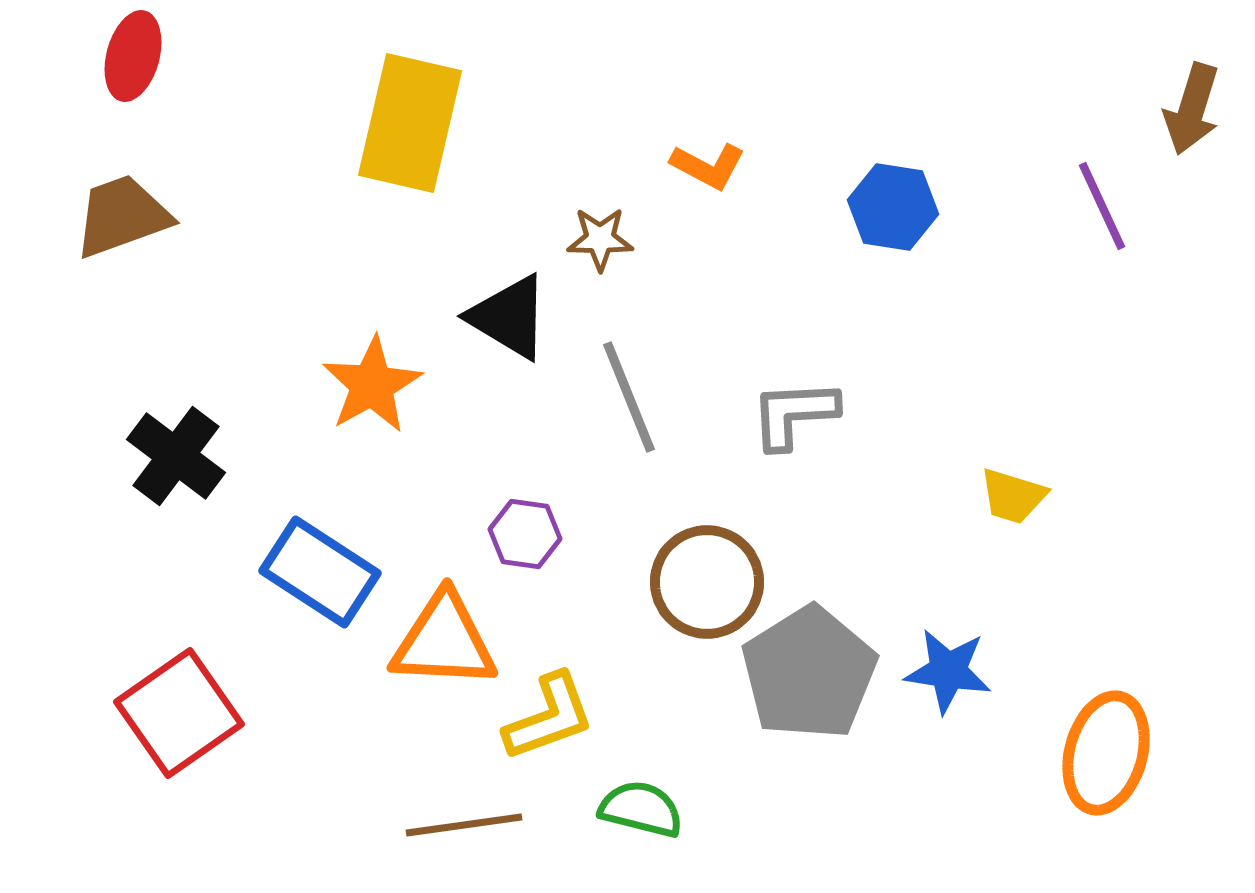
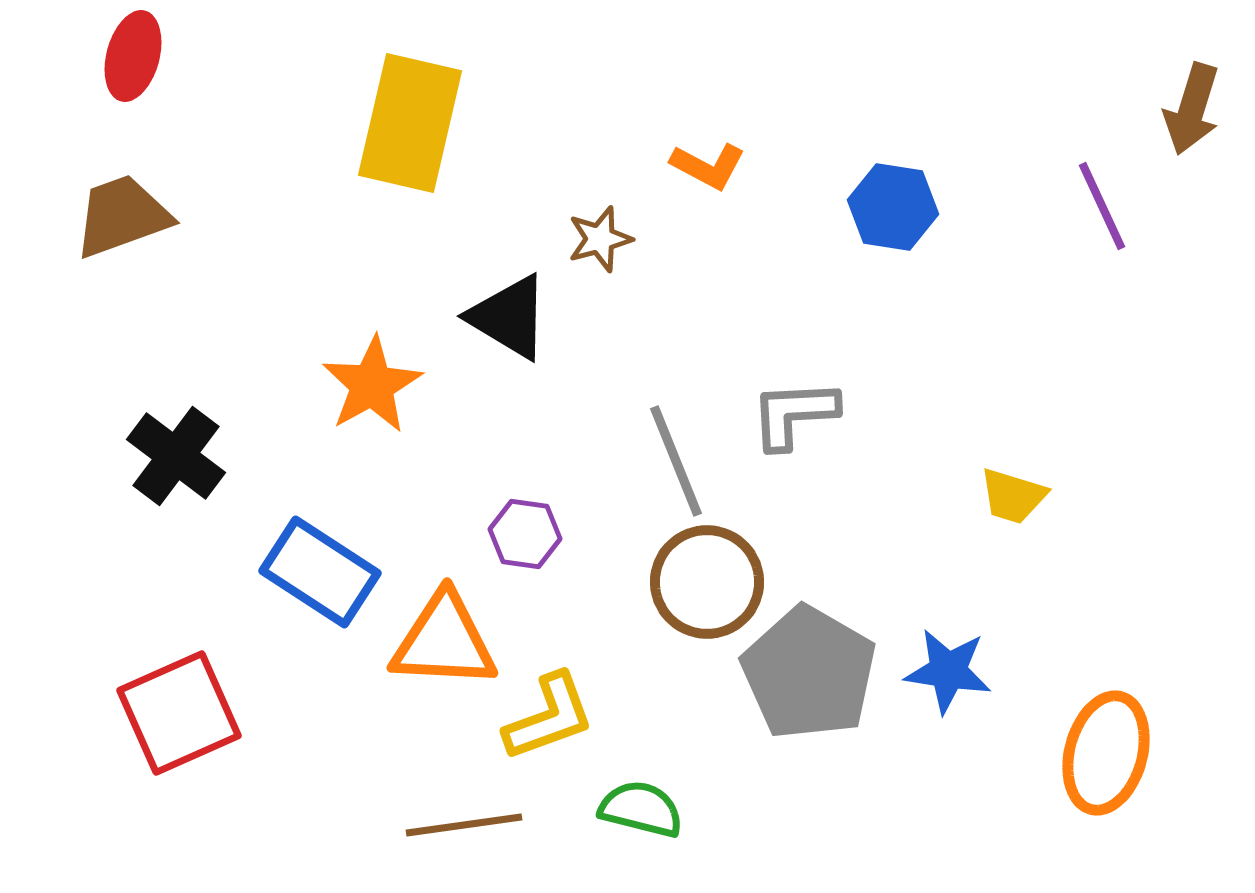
brown star: rotated 16 degrees counterclockwise
gray line: moved 47 px right, 64 px down
gray pentagon: rotated 10 degrees counterclockwise
red square: rotated 11 degrees clockwise
